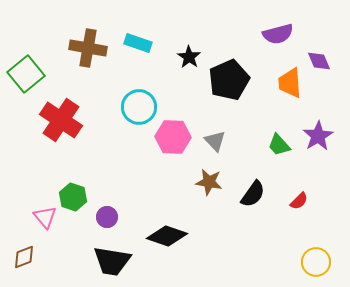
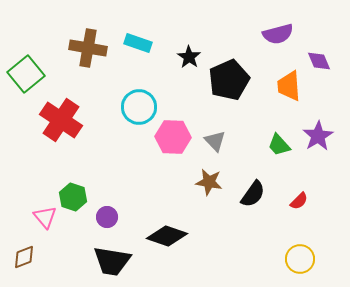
orange trapezoid: moved 1 px left, 3 px down
yellow circle: moved 16 px left, 3 px up
